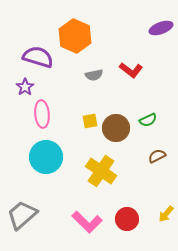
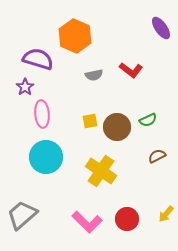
purple ellipse: rotated 75 degrees clockwise
purple semicircle: moved 2 px down
brown circle: moved 1 px right, 1 px up
